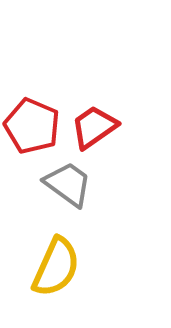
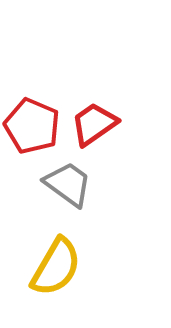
red trapezoid: moved 3 px up
yellow semicircle: rotated 6 degrees clockwise
